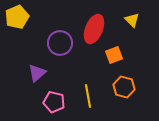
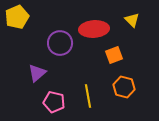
red ellipse: rotated 64 degrees clockwise
